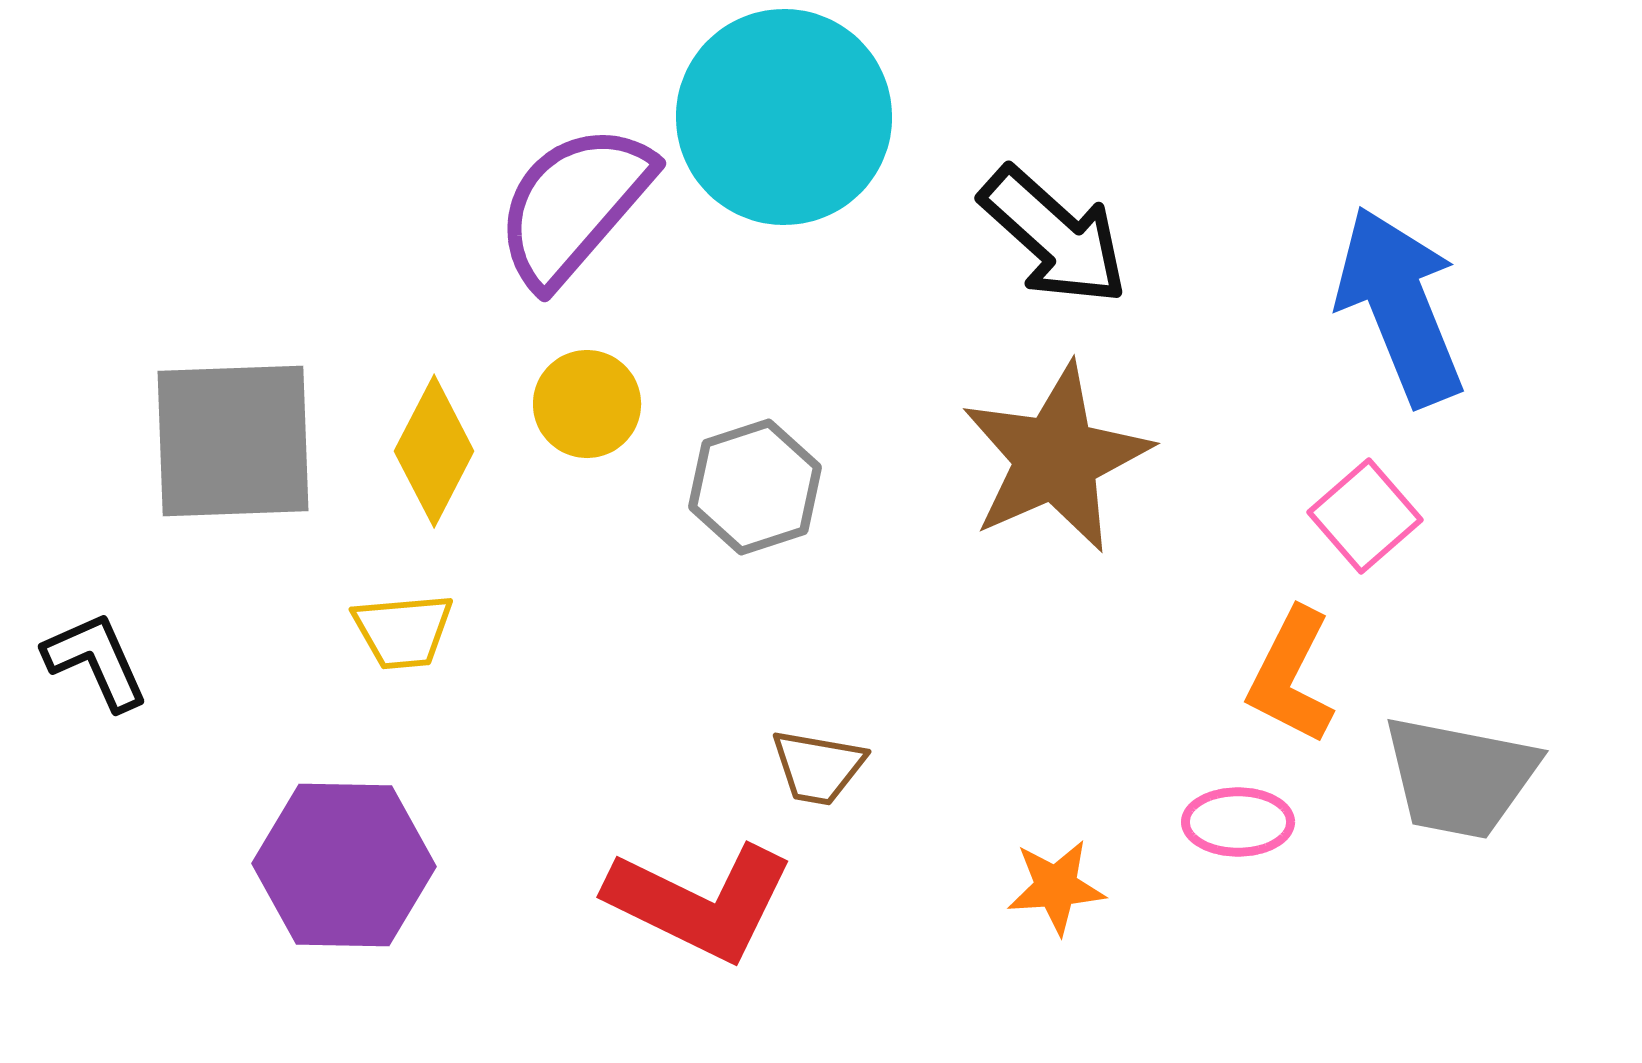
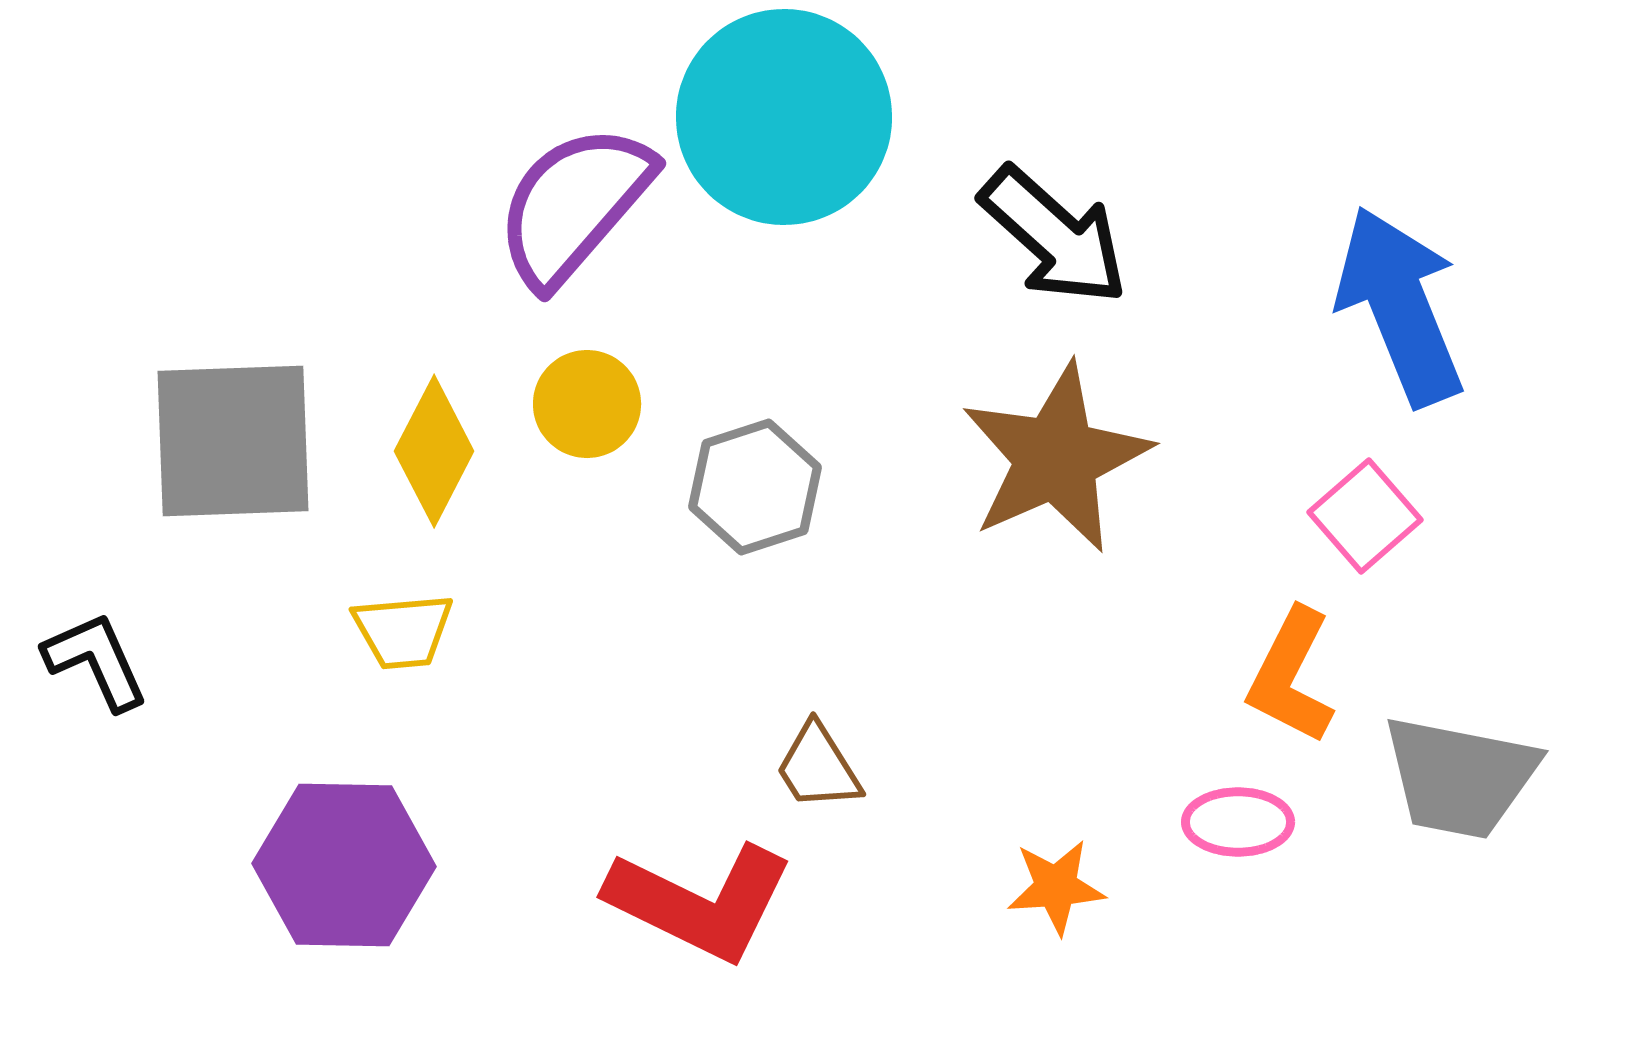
brown trapezoid: rotated 48 degrees clockwise
